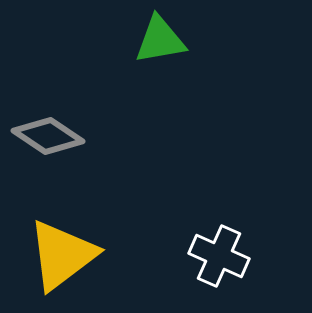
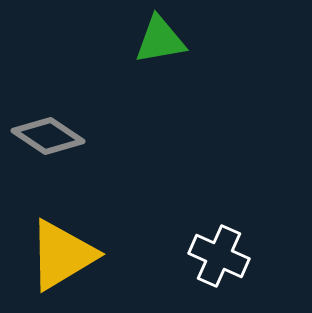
yellow triangle: rotated 6 degrees clockwise
